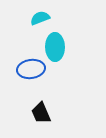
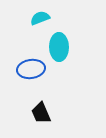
cyan ellipse: moved 4 px right
